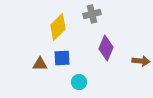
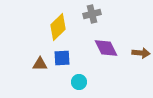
purple diamond: rotated 50 degrees counterclockwise
brown arrow: moved 8 px up
